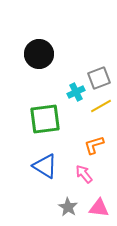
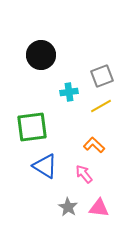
black circle: moved 2 px right, 1 px down
gray square: moved 3 px right, 2 px up
cyan cross: moved 7 px left; rotated 18 degrees clockwise
green square: moved 13 px left, 8 px down
orange L-shape: rotated 60 degrees clockwise
